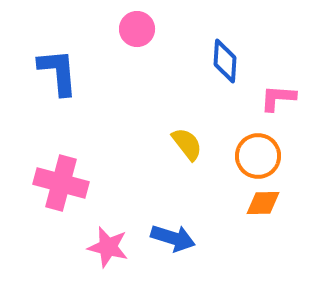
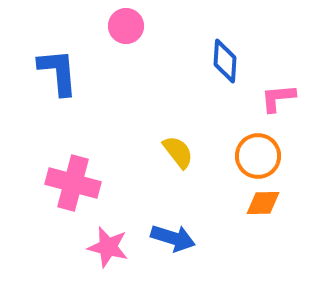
pink circle: moved 11 px left, 3 px up
pink L-shape: rotated 9 degrees counterclockwise
yellow semicircle: moved 9 px left, 8 px down
pink cross: moved 12 px right
